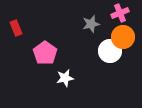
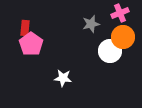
red rectangle: moved 9 px right; rotated 28 degrees clockwise
pink pentagon: moved 14 px left, 9 px up
white star: moved 2 px left; rotated 18 degrees clockwise
